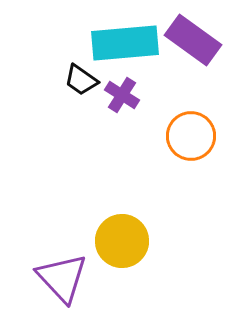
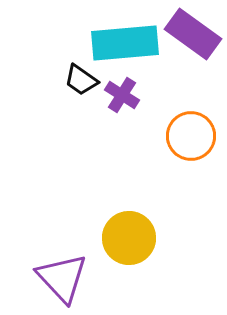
purple rectangle: moved 6 px up
yellow circle: moved 7 px right, 3 px up
